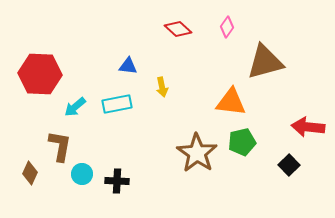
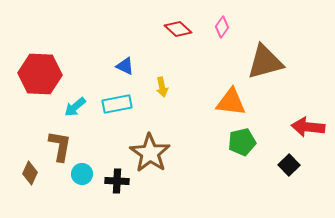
pink diamond: moved 5 px left
blue triangle: moved 3 px left; rotated 18 degrees clockwise
brown star: moved 47 px left
